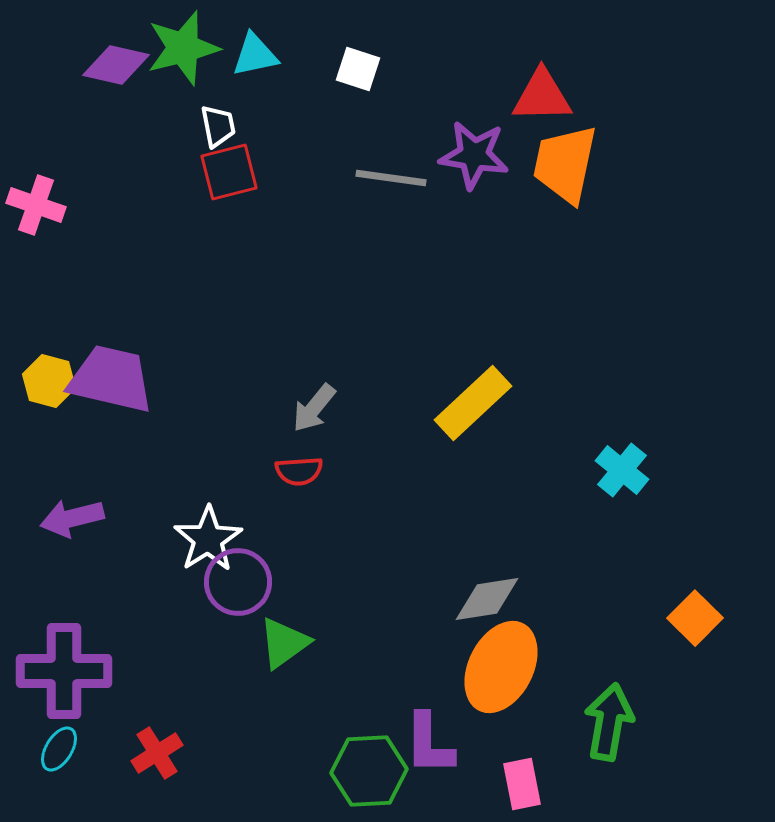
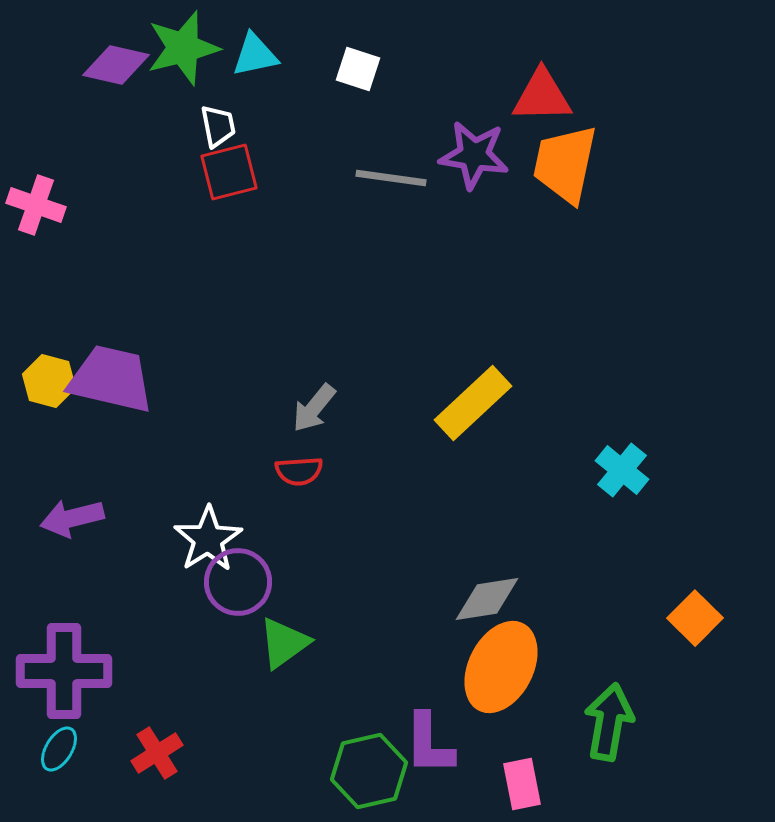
green hexagon: rotated 10 degrees counterclockwise
